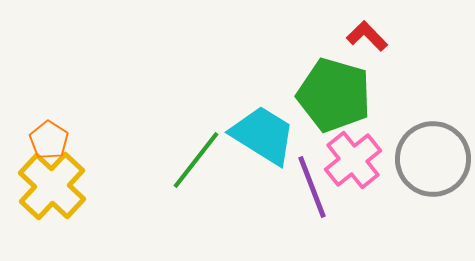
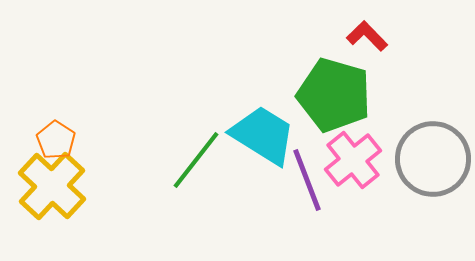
orange pentagon: moved 7 px right
purple line: moved 5 px left, 7 px up
